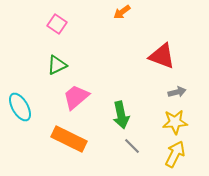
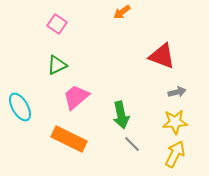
gray line: moved 2 px up
